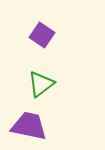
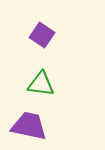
green triangle: rotated 44 degrees clockwise
